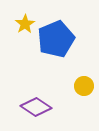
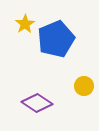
purple diamond: moved 1 px right, 4 px up
